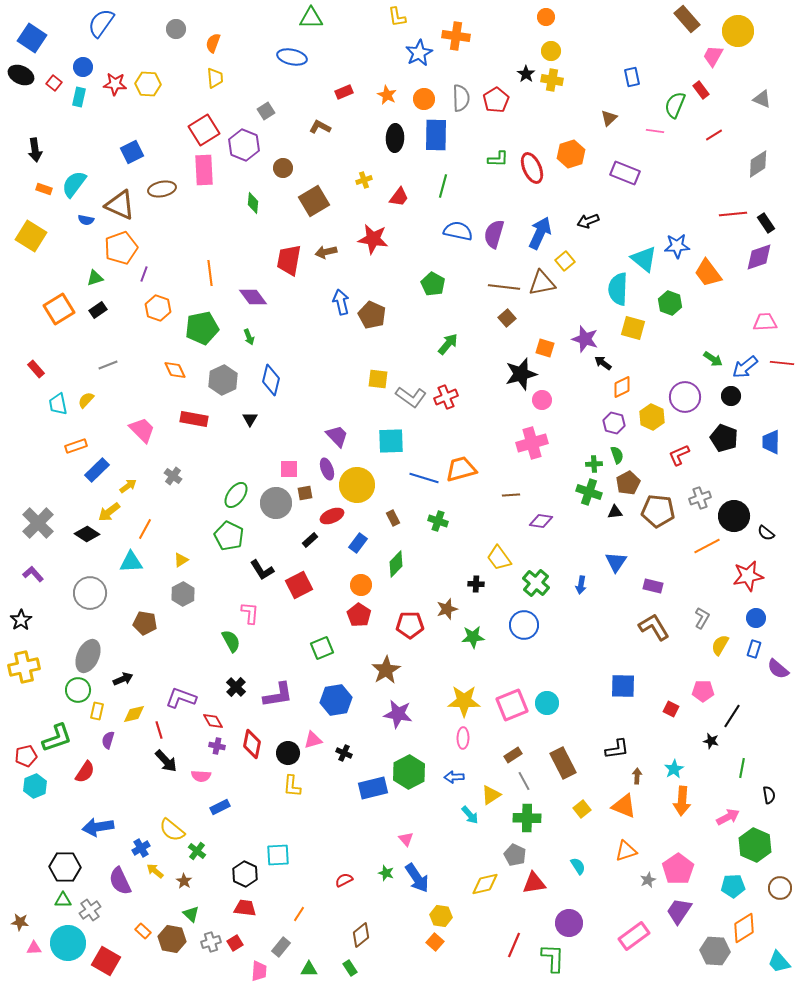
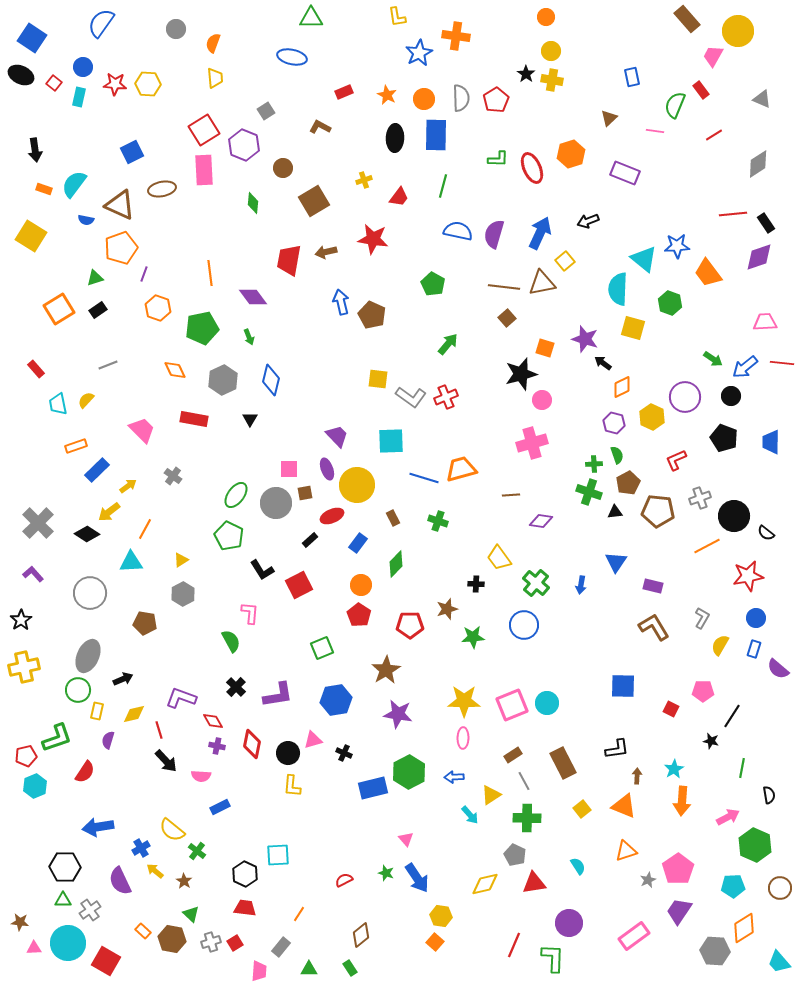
red L-shape at (679, 455): moved 3 px left, 5 px down
